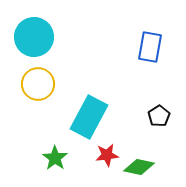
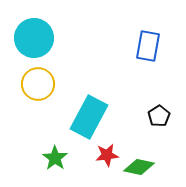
cyan circle: moved 1 px down
blue rectangle: moved 2 px left, 1 px up
